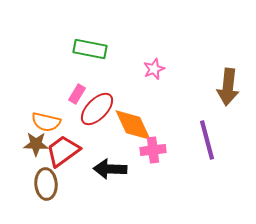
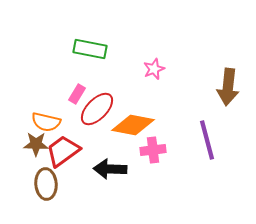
orange diamond: rotated 54 degrees counterclockwise
